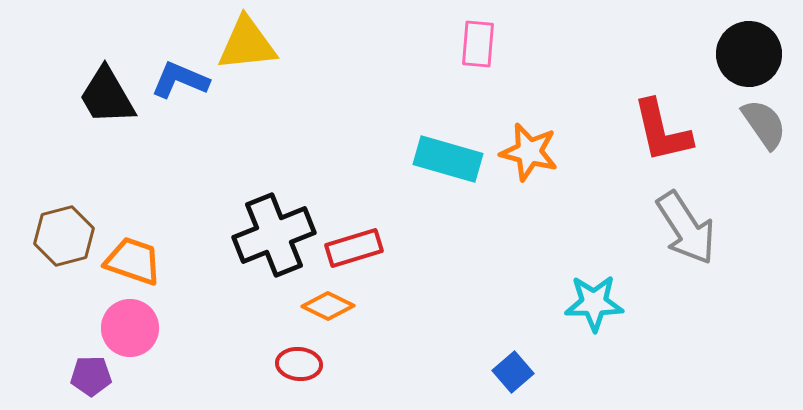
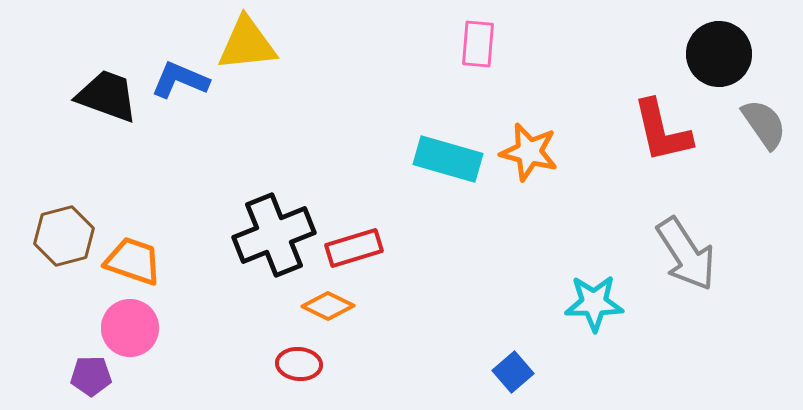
black circle: moved 30 px left
black trapezoid: rotated 140 degrees clockwise
gray arrow: moved 26 px down
